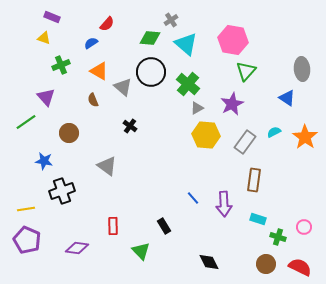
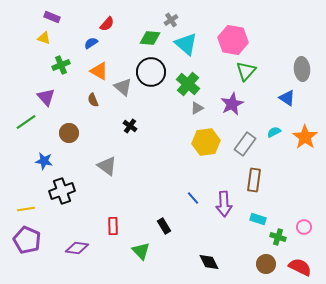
yellow hexagon at (206, 135): moved 7 px down; rotated 12 degrees counterclockwise
gray rectangle at (245, 142): moved 2 px down
